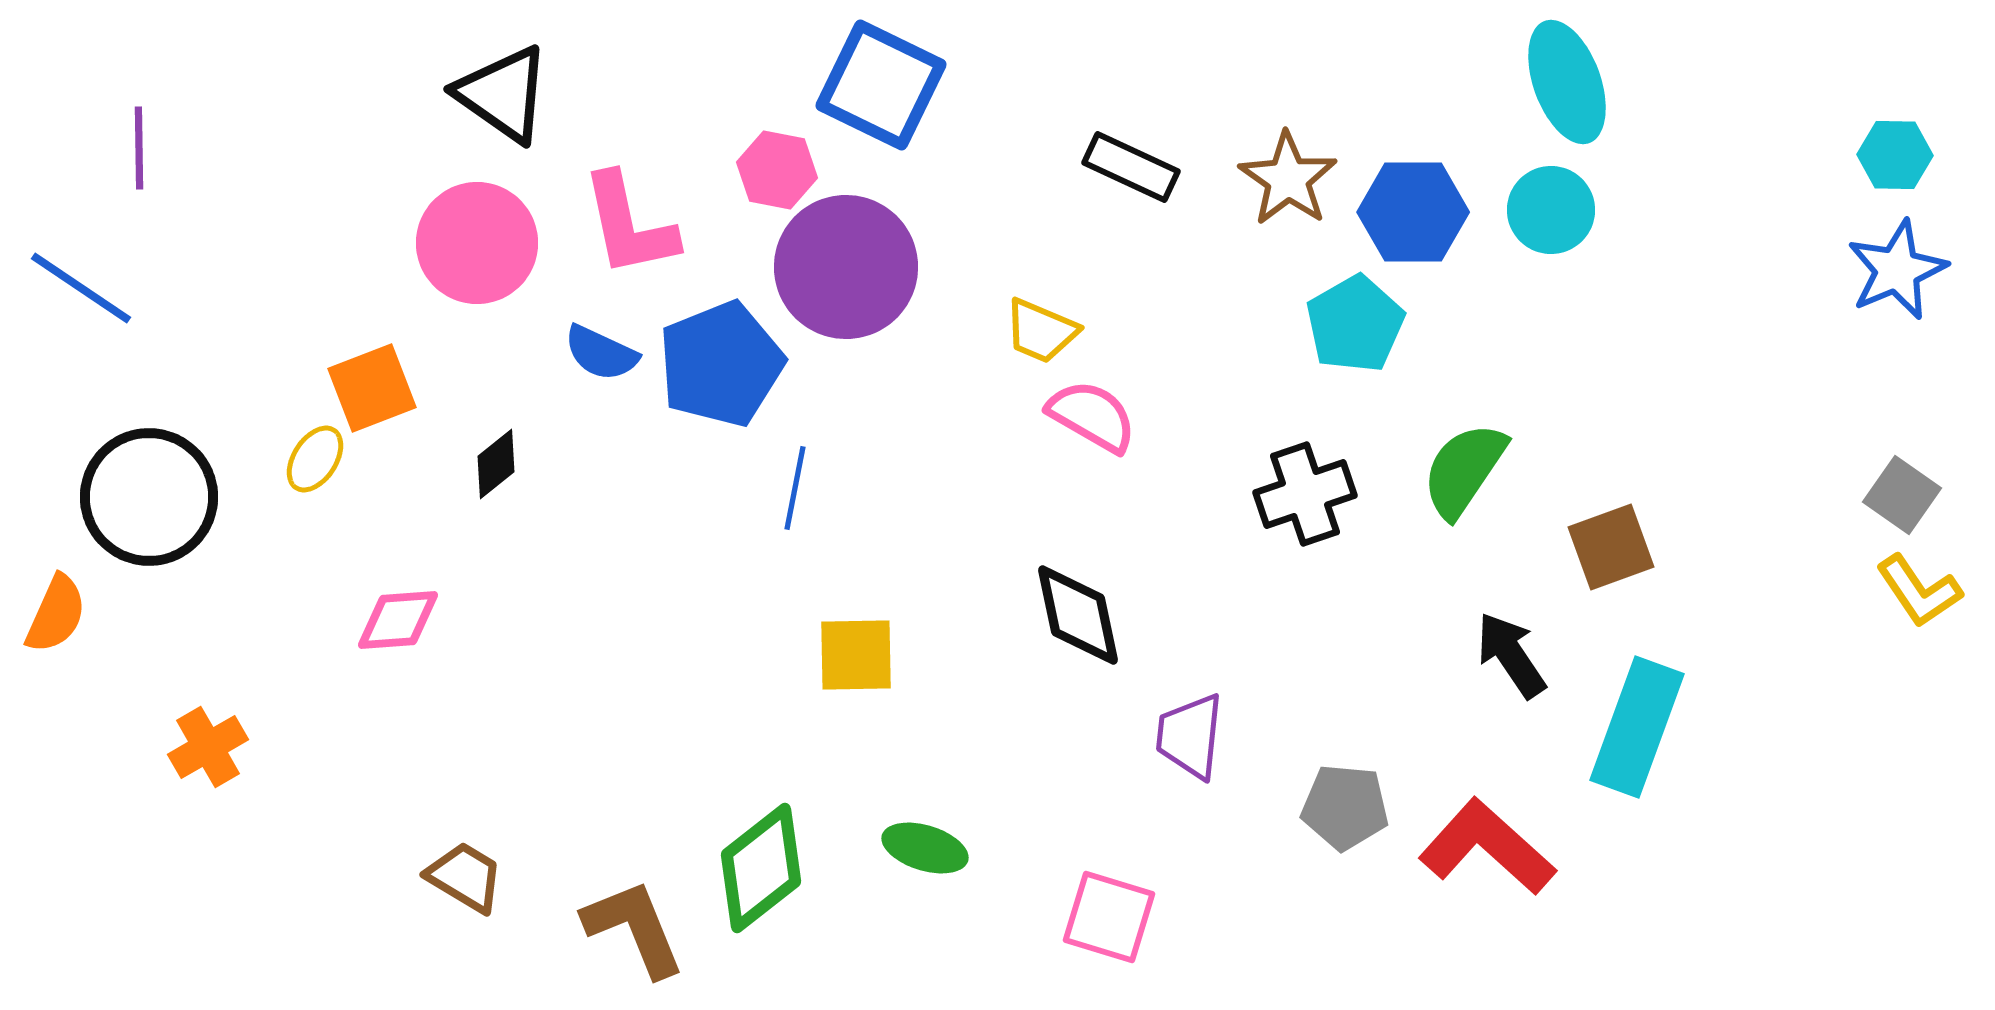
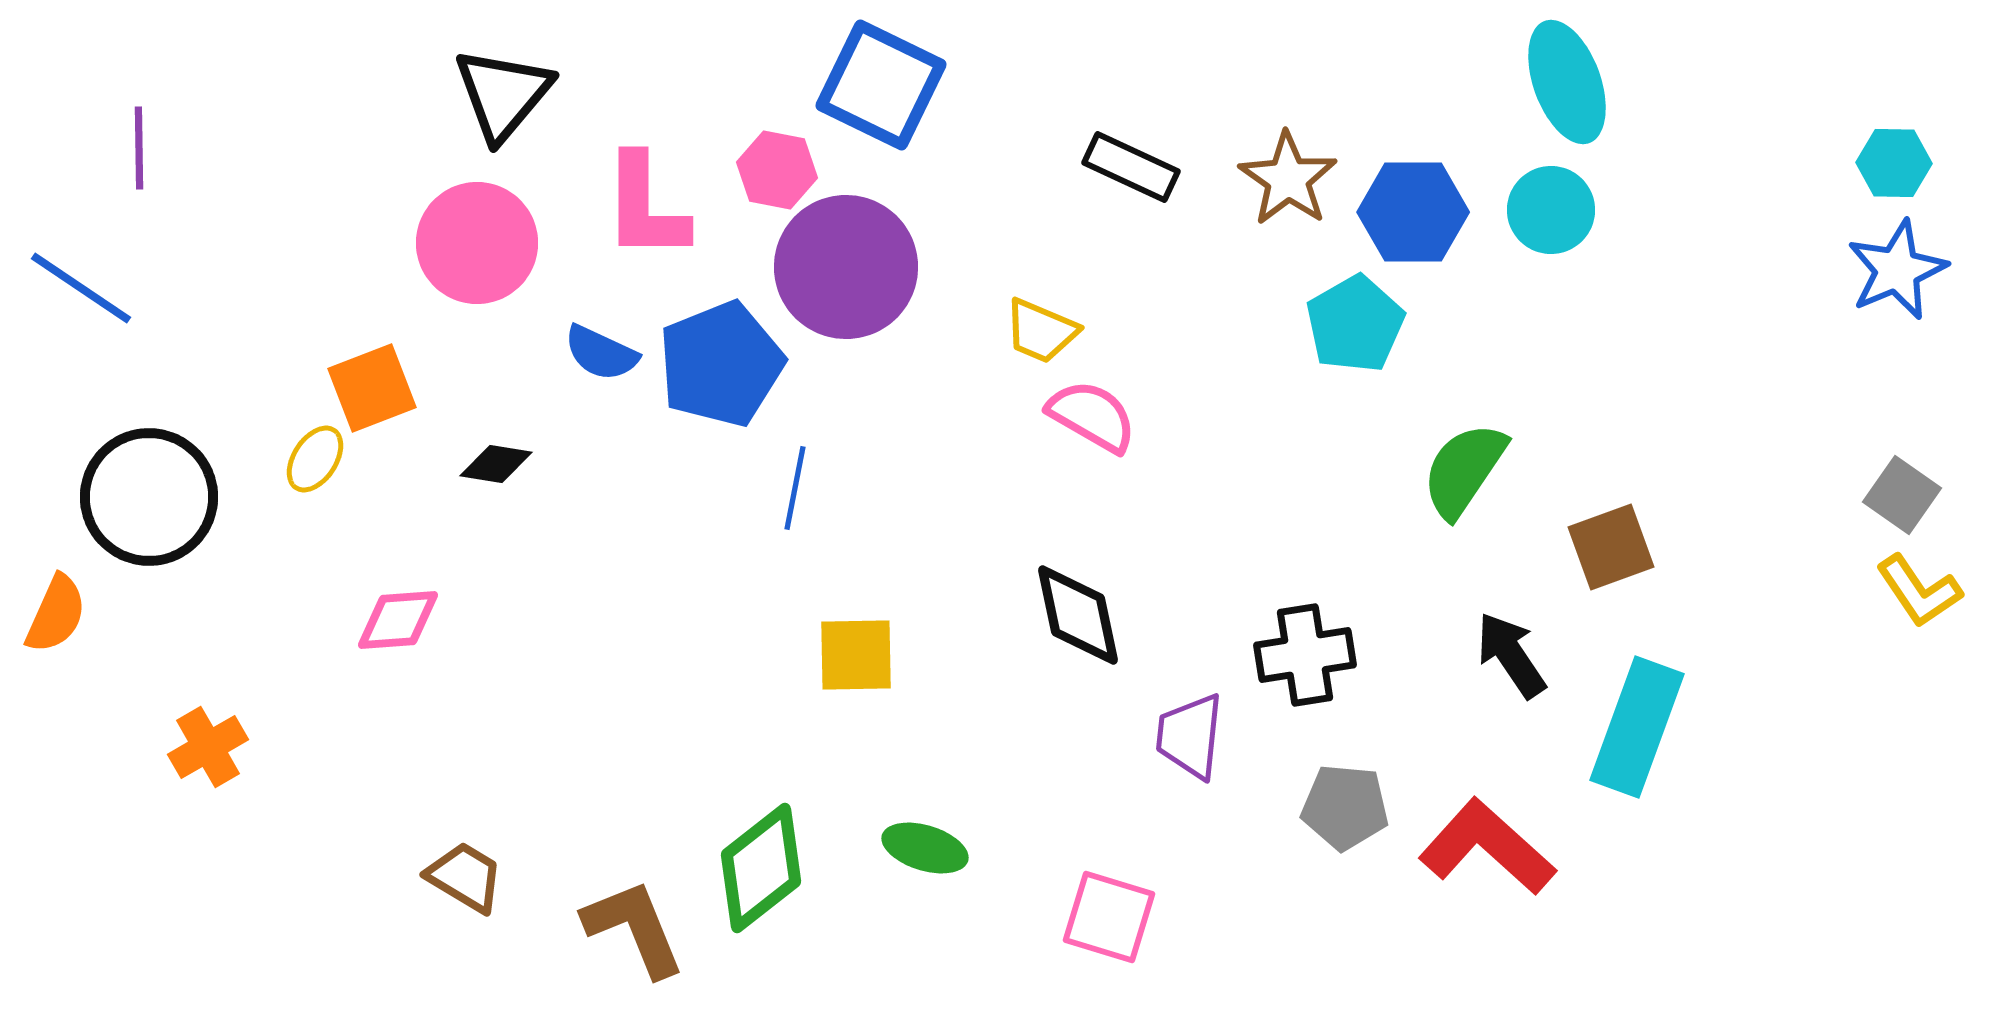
black triangle at (503, 94): rotated 35 degrees clockwise
cyan hexagon at (1895, 155): moved 1 px left, 8 px down
pink L-shape at (629, 225): moved 16 px right, 18 px up; rotated 12 degrees clockwise
black diamond at (496, 464): rotated 48 degrees clockwise
black cross at (1305, 494): moved 161 px down; rotated 10 degrees clockwise
